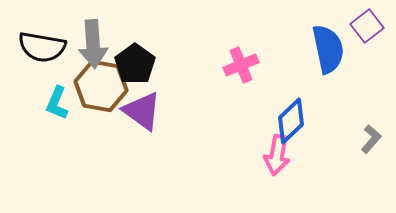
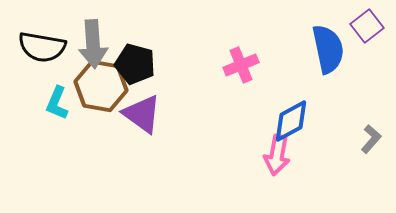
black pentagon: rotated 21 degrees counterclockwise
purple triangle: moved 3 px down
blue diamond: rotated 15 degrees clockwise
